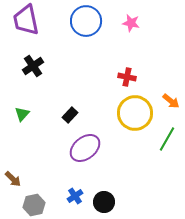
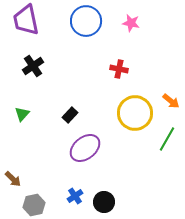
red cross: moved 8 px left, 8 px up
